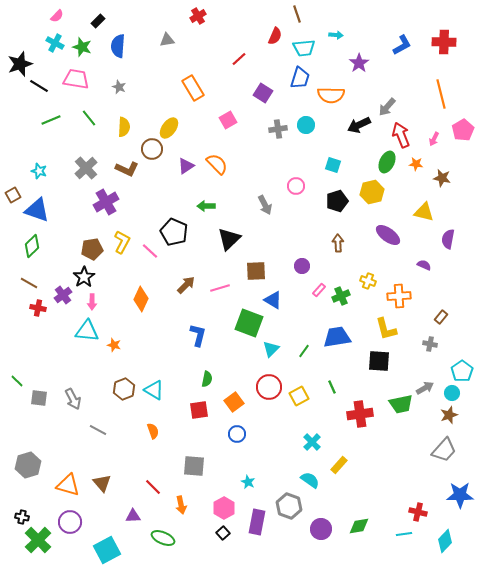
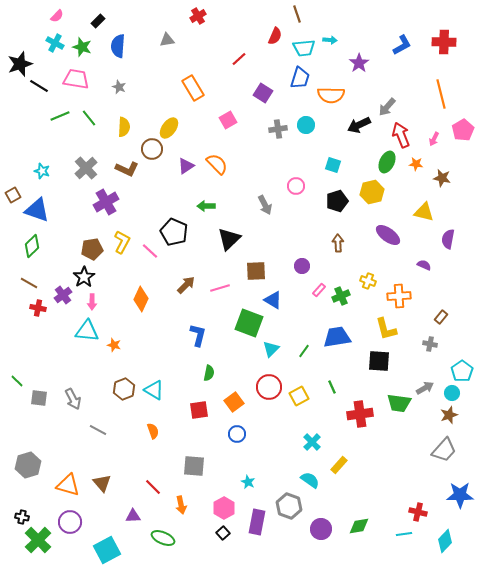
cyan arrow at (336, 35): moved 6 px left, 5 px down
green line at (51, 120): moved 9 px right, 4 px up
cyan star at (39, 171): moved 3 px right
green semicircle at (207, 379): moved 2 px right, 6 px up
green trapezoid at (401, 404): moved 2 px left, 1 px up; rotated 20 degrees clockwise
